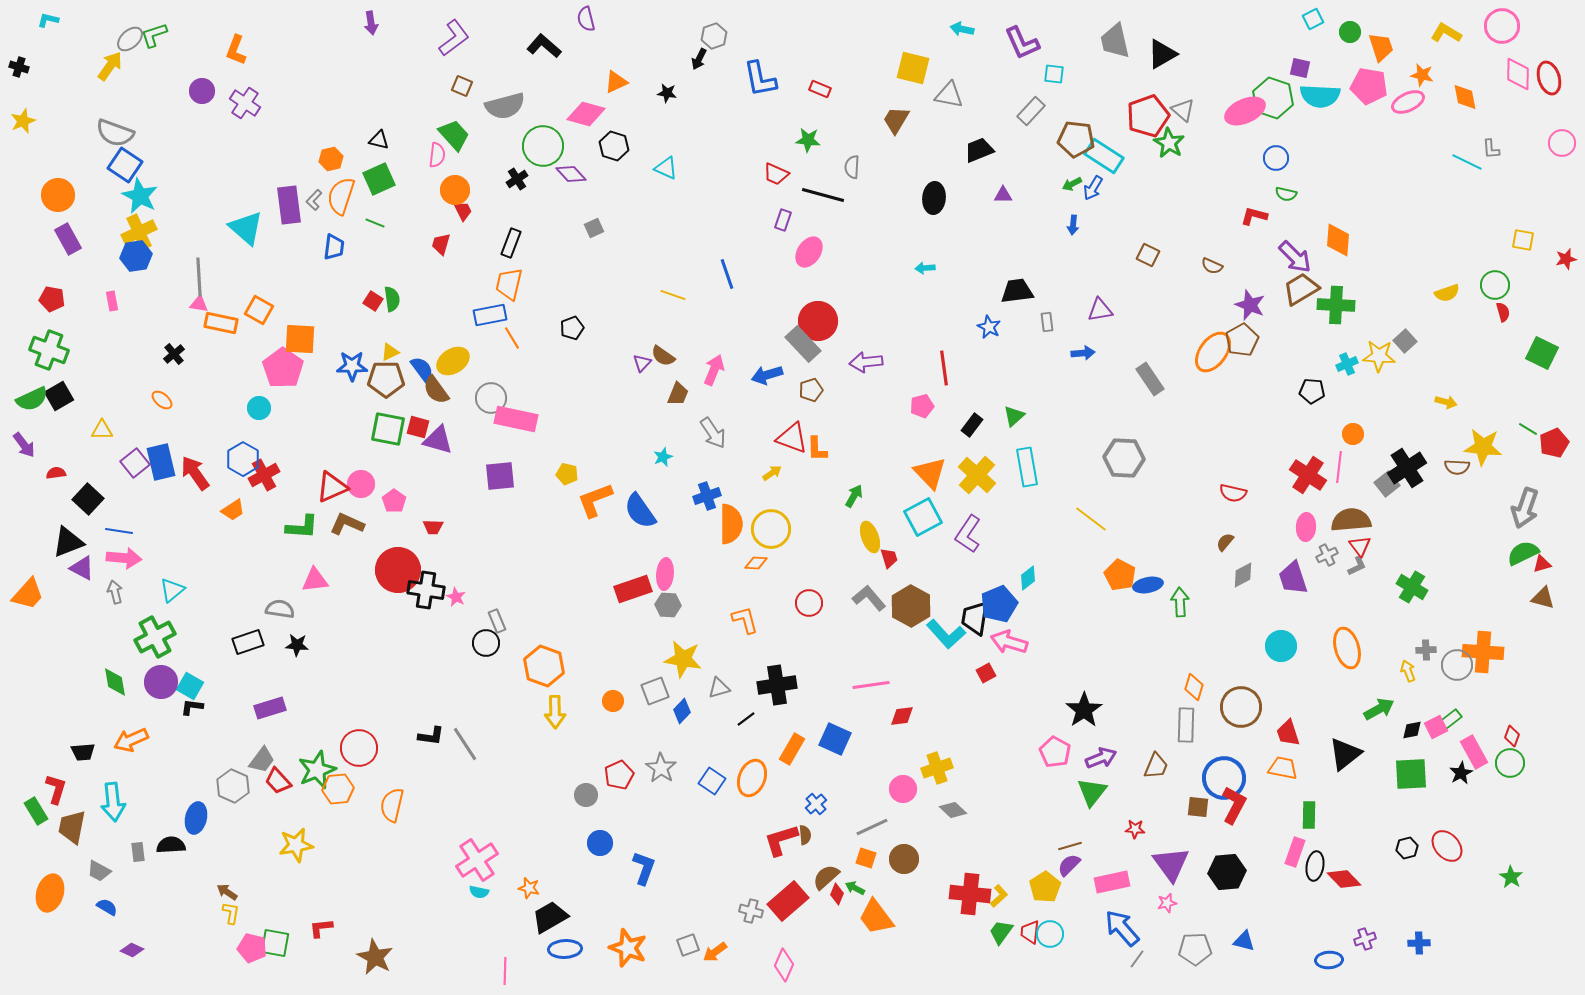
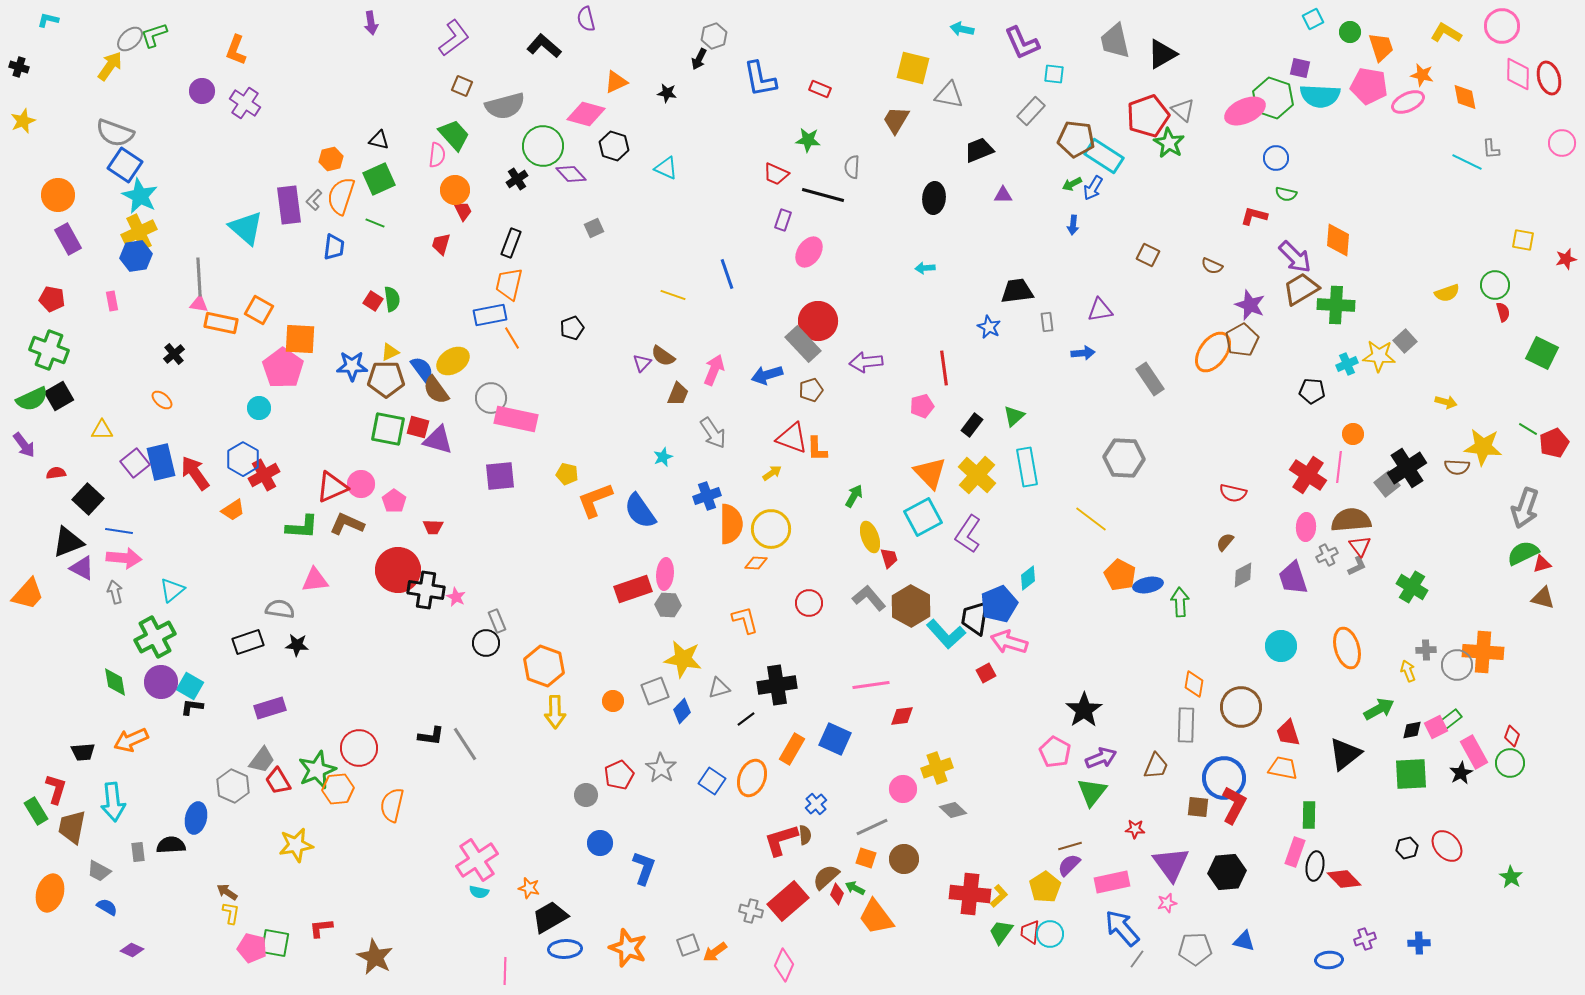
orange diamond at (1194, 687): moved 3 px up; rotated 8 degrees counterclockwise
red trapezoid at (278, 781): rotated 12 degrees clockwise
